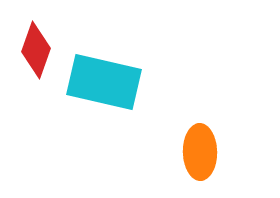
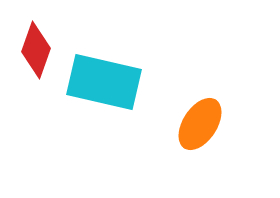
orange ellipse: moved 28 px up; rotated 34 degrees clockwise
